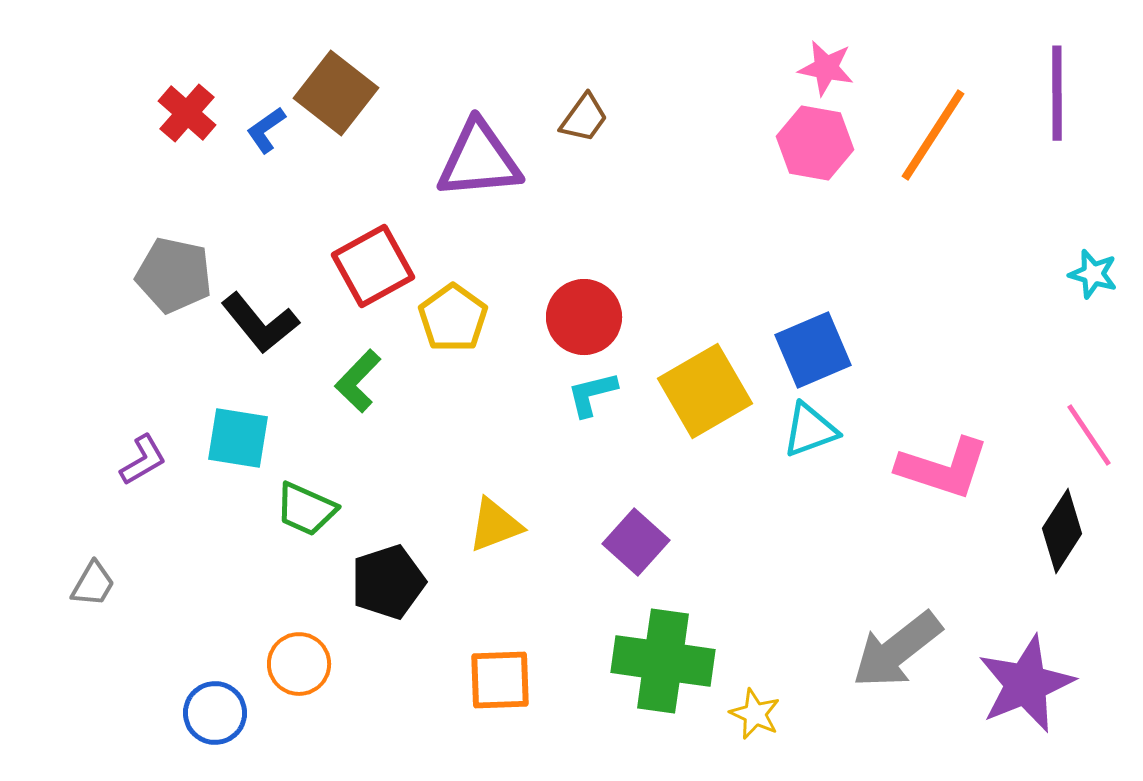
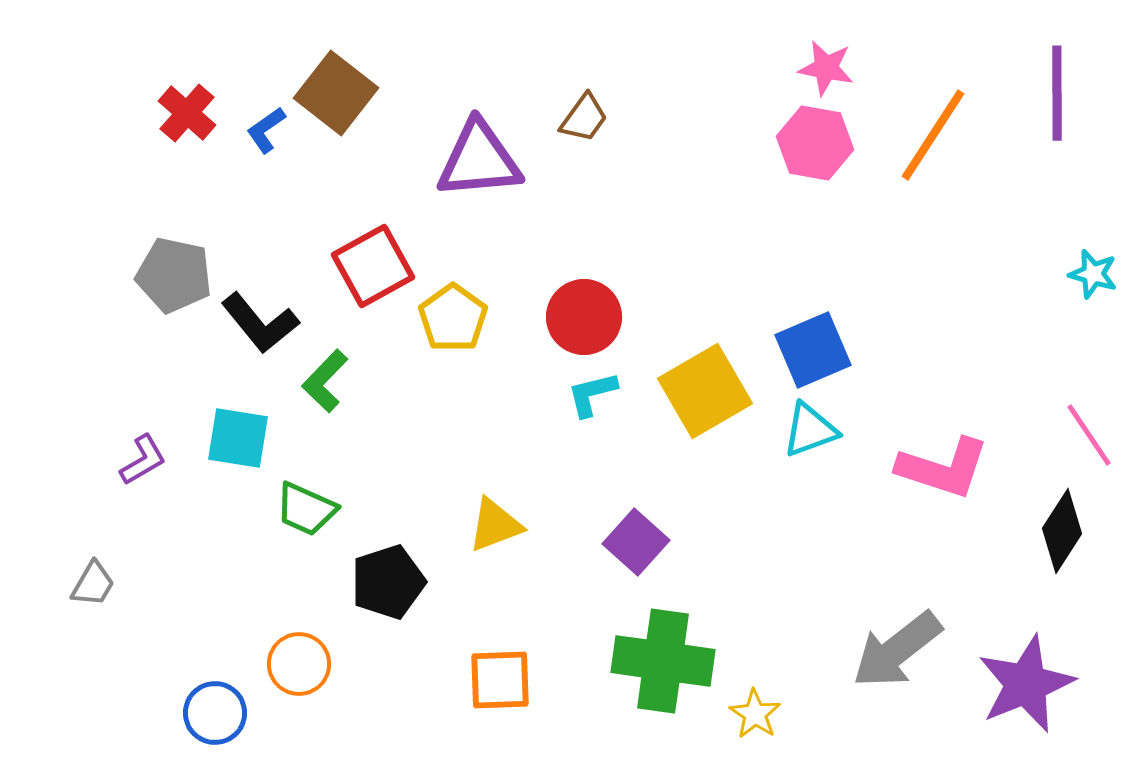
green L-shape: moved 33 px left
yellow star: rotated 9 degrees clockwise
